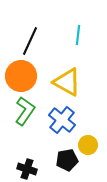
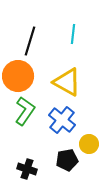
cyan line: moved 5 px left, 1 px up
black line: rotated 8 degrees counterclockwise
orange circle: moved 3 px left
yellow circle: moved 1 px right, 1 px up
